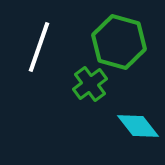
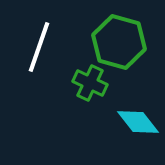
green cross: moved 1 px up; rotated 28 degrees counterclockwise
cyan diamond: moved 4 px up
